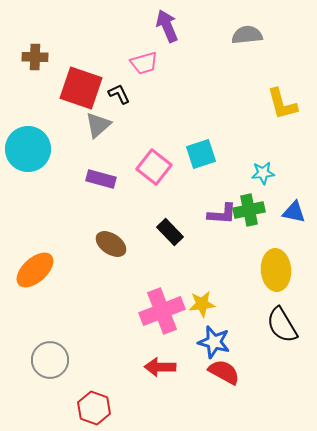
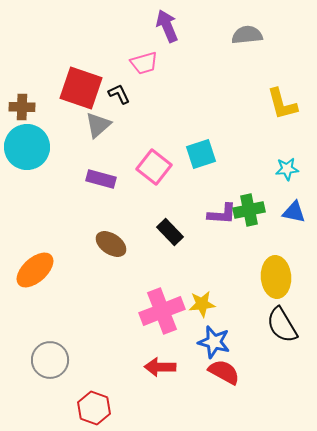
brown cross: moved 13 px left, 50 px down
cyan circle: moved 1 px left, 2 px up
cyan star: moved 24 px right, 4 px up
yellow ellipse: moved 7 px down
